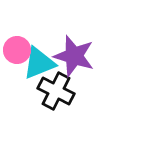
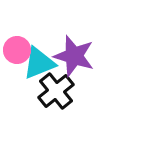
black cross: rotated 24 degrees clockwise
